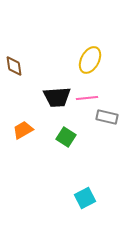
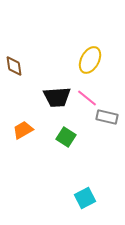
pink line: rotated 45 degrees clockwise
